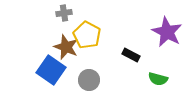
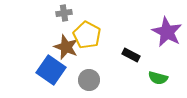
green semicircle: moved 1 px up
